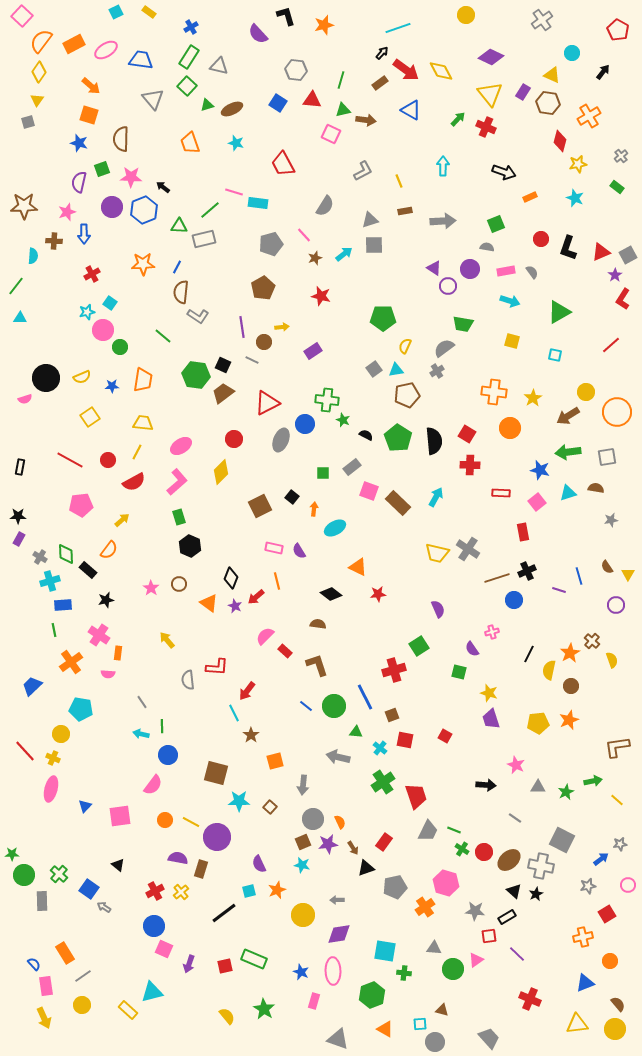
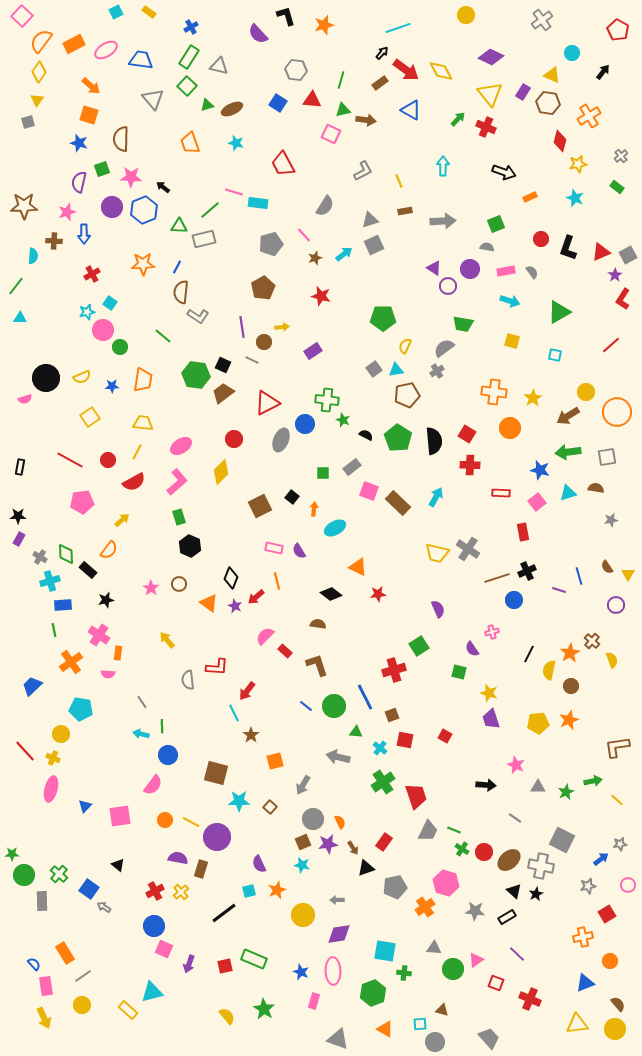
gray square at (374, 245): rotated 24 degrees counterclockwise
pink pentagon at (81, 505): moved 1 px right, 3 px up
gray arrow at (303, 785): rotated 24 degrees clockwise
red square at (489, 936): moved 7 px right, 47 px down; rotated 28 degrees clockwise
green hexagon at (372, 995): moved 1 px right, 2 px up
